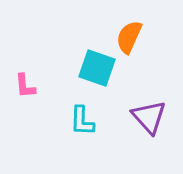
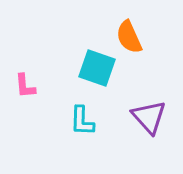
orange semicircle: rotated 48 degrees counterclockwise
